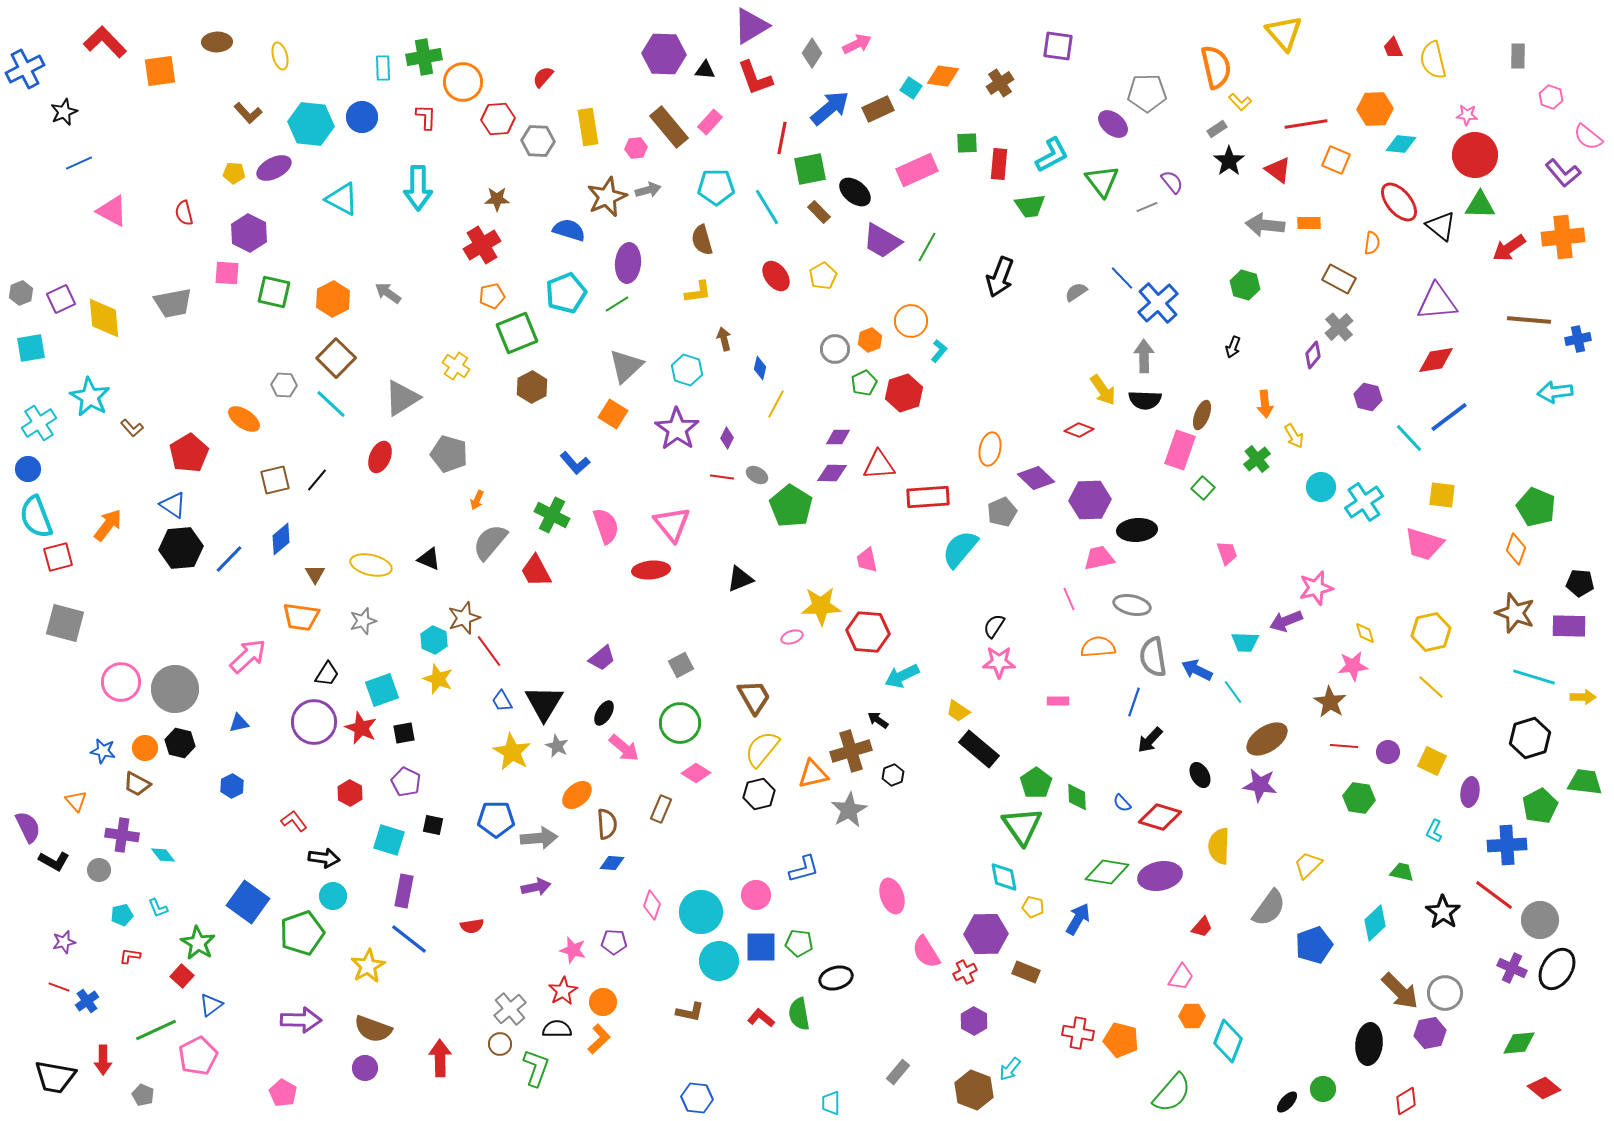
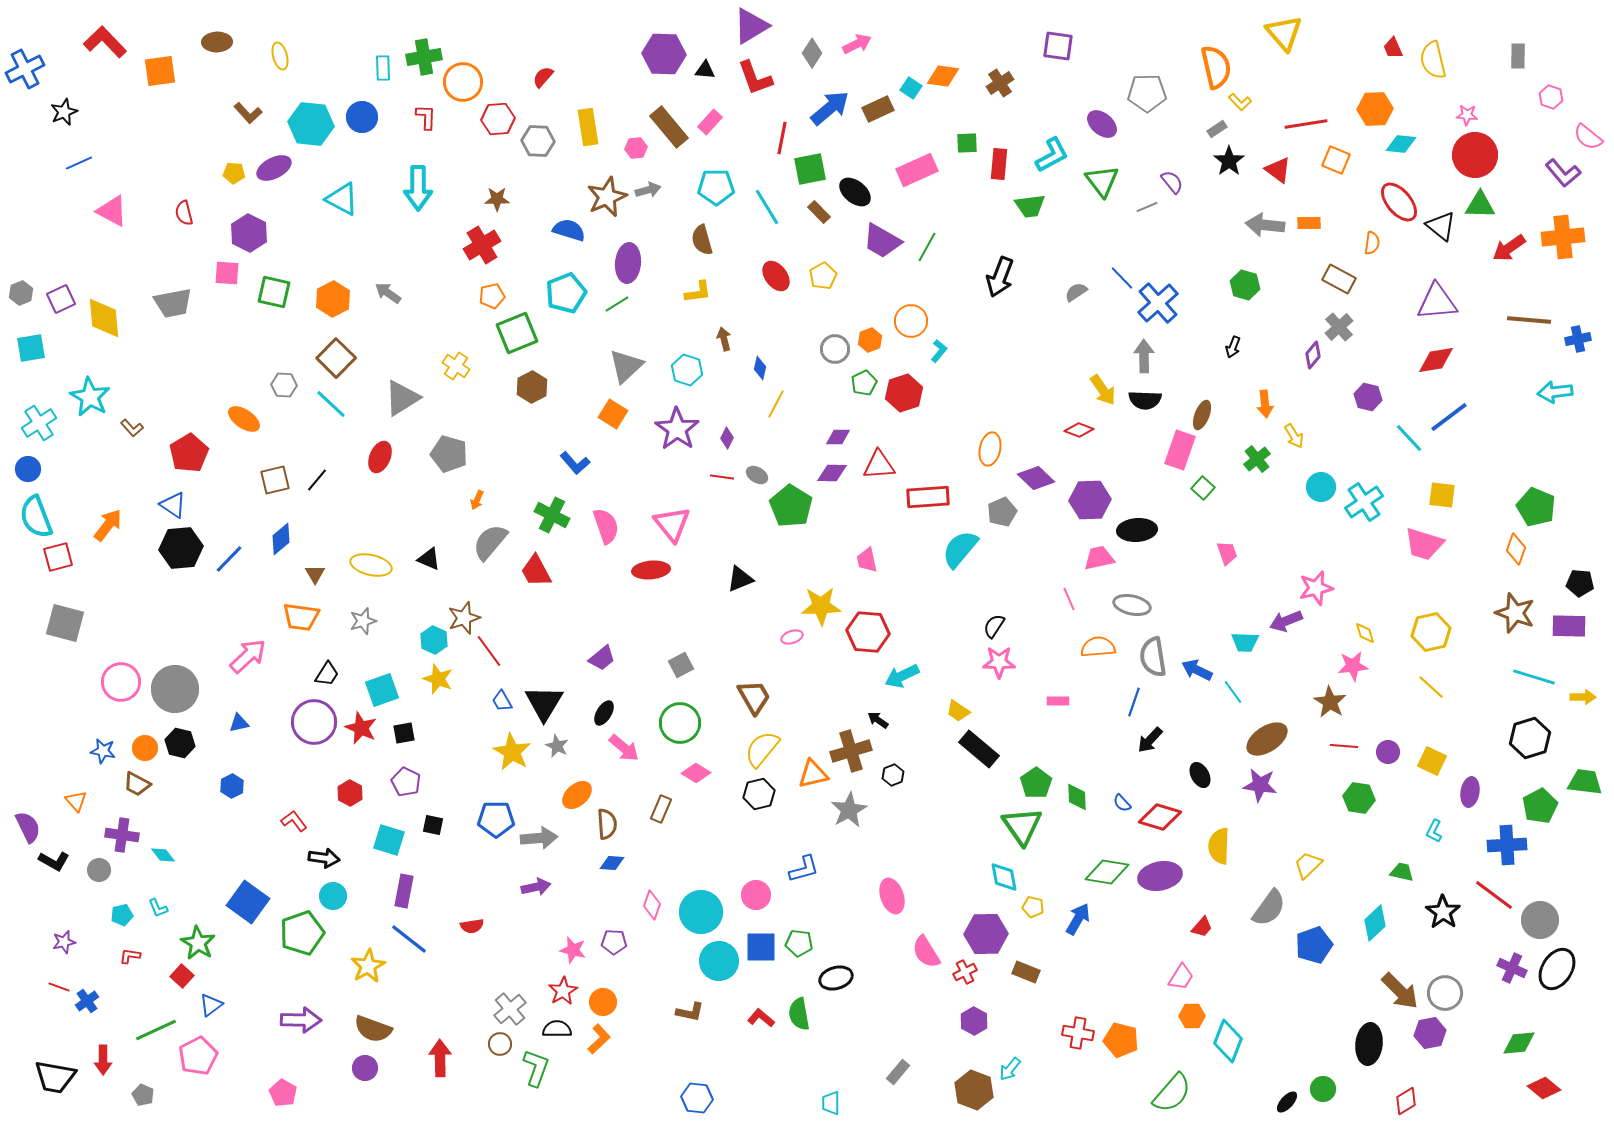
purple ellipse at (1113, 124): moved 11 px left
